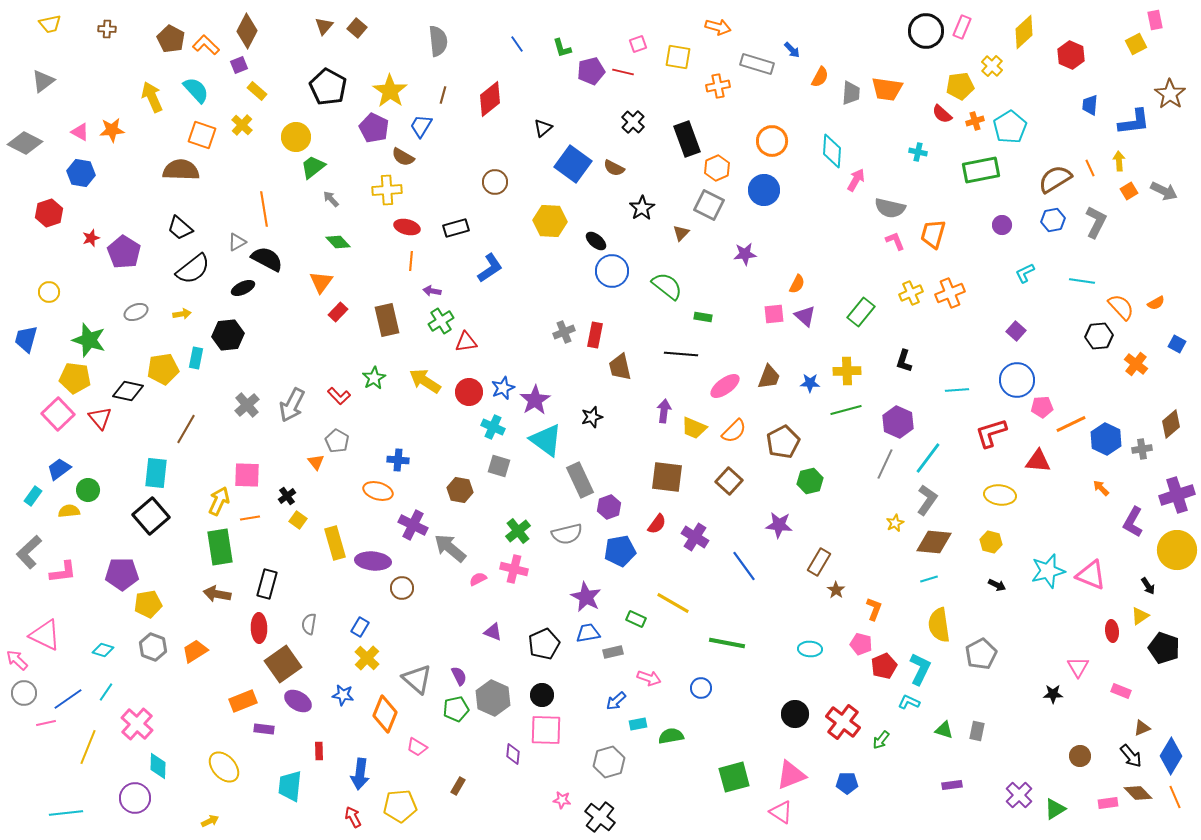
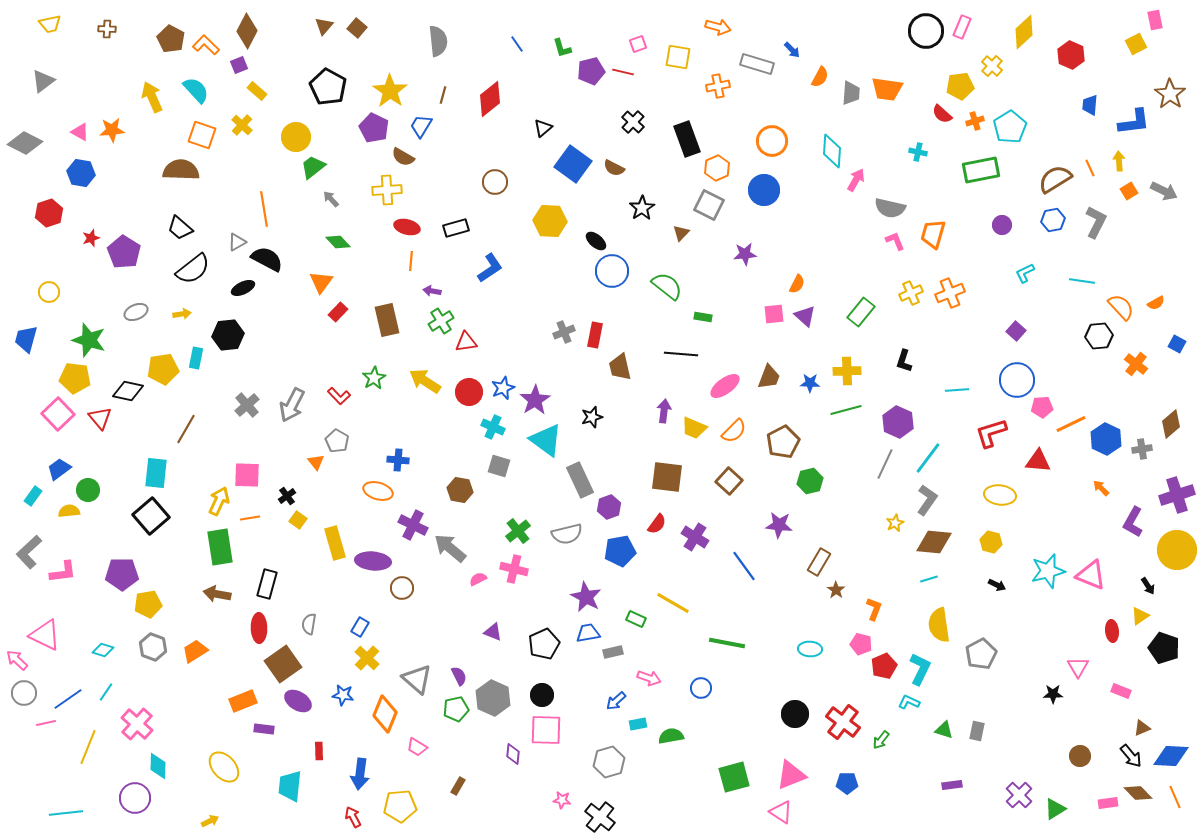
blue diamond at (1171, 756): rotated 63 degrees clockwise
